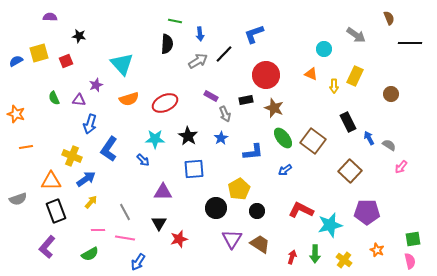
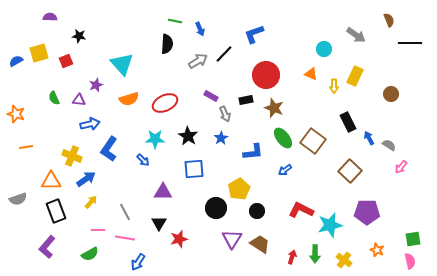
brown semicircle at (389, 18): moved 2 px down
blue arrow at (200, 34): moved 5 px up; rotated 16 degrees counterclockwise
blue arrow at (90, 124): rotated 120 degrees counterclockwise
